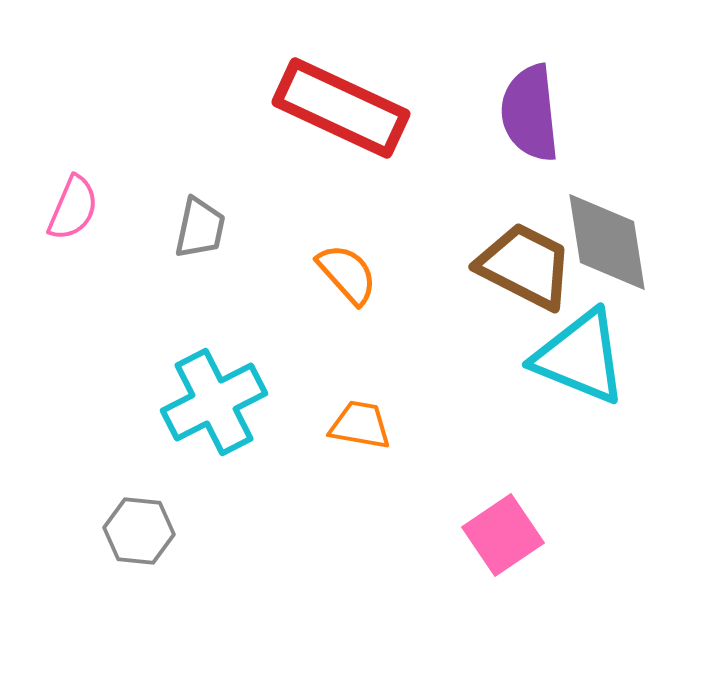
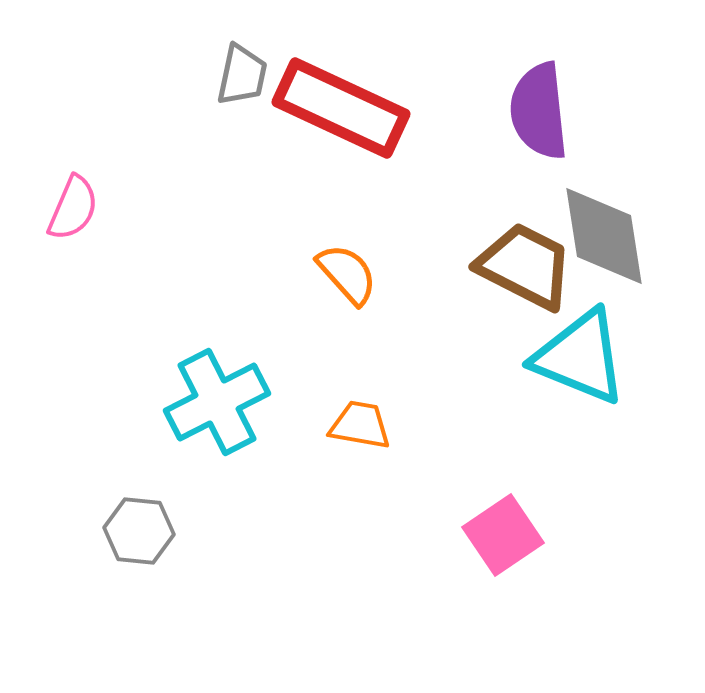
purple semicircle: moved 9 px right, 2 px up
gray trapezoid: moved 42 px right, 153 px up
gray diamond: moved 3 px left, 6 px up
cyan cross: moved 3 px right
